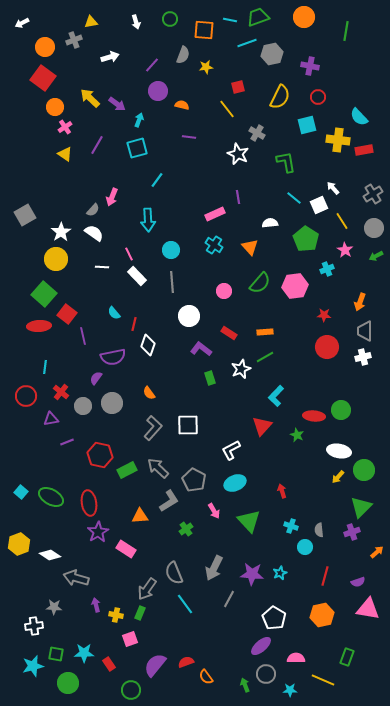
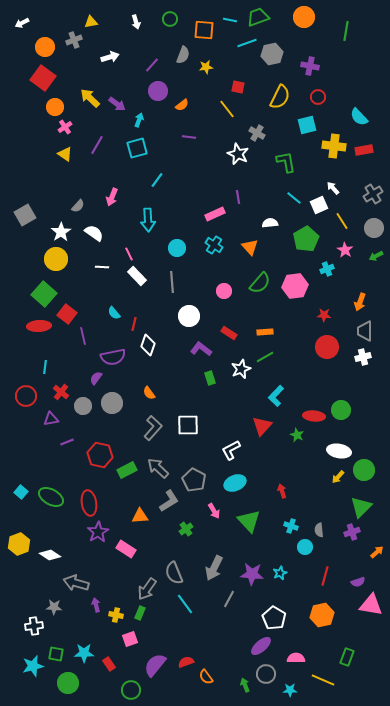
red square at (238, 87): rotated 24 degrees clockwise
orange semicircle at (182, 105): rotated 128 degrees clockwise
yellow cross at (338, 140): moved 4 px left, 6 px down
gray semicircle at (93, 210): moved 15 px left, 4 px up
green pentagon at (306, 239): rotated 10 degrees clockwise
cyan circle at (171, 250): moved 6 px right, 2 px up
gray arrow at (76, 578): moved 5 px down
pink triangle at (368, 609): moved 3 px right, 4 px up
